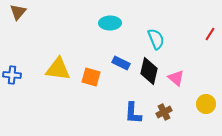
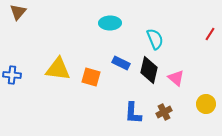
cyan semicircle: moved 1 px left
black diamond: moved 1 px up
